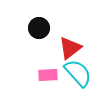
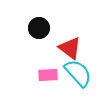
red triangle: rotated 45 degrees counterclockwise
